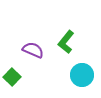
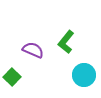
cyan circle: moved 2 px right
